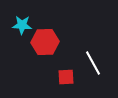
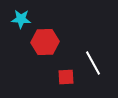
cyan star: moved 1 px left, 6 px up
